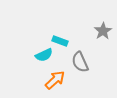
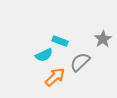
gray star: moved 8 px down
gray semicircle: rotated 70 degrees clockwise
orange arrow: moved 3 px up
